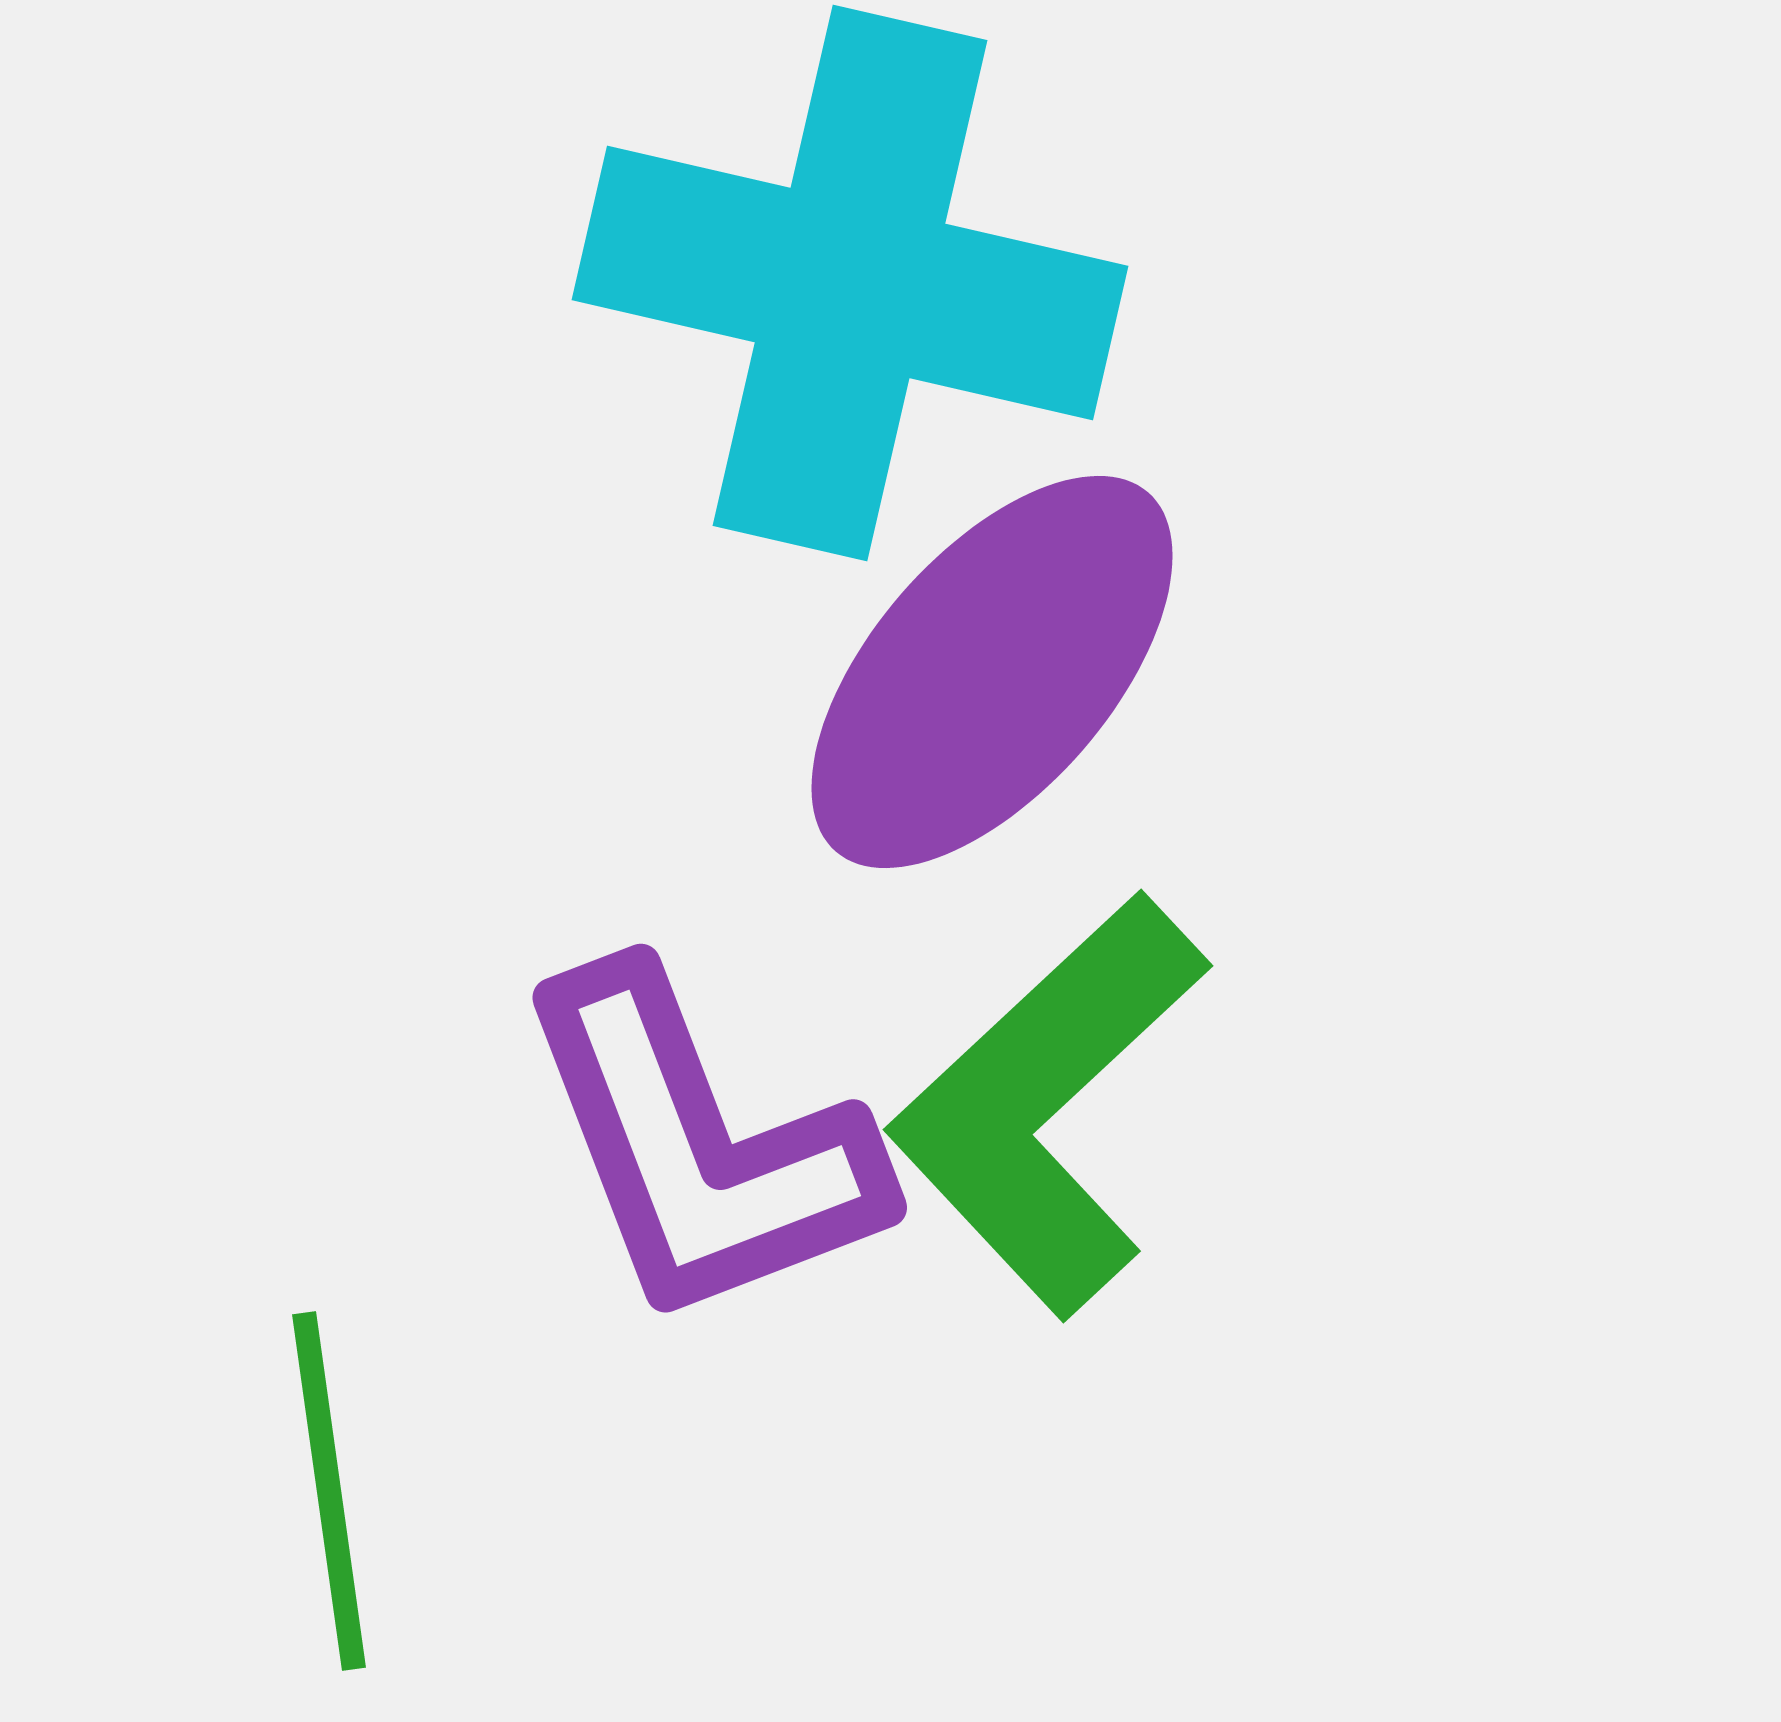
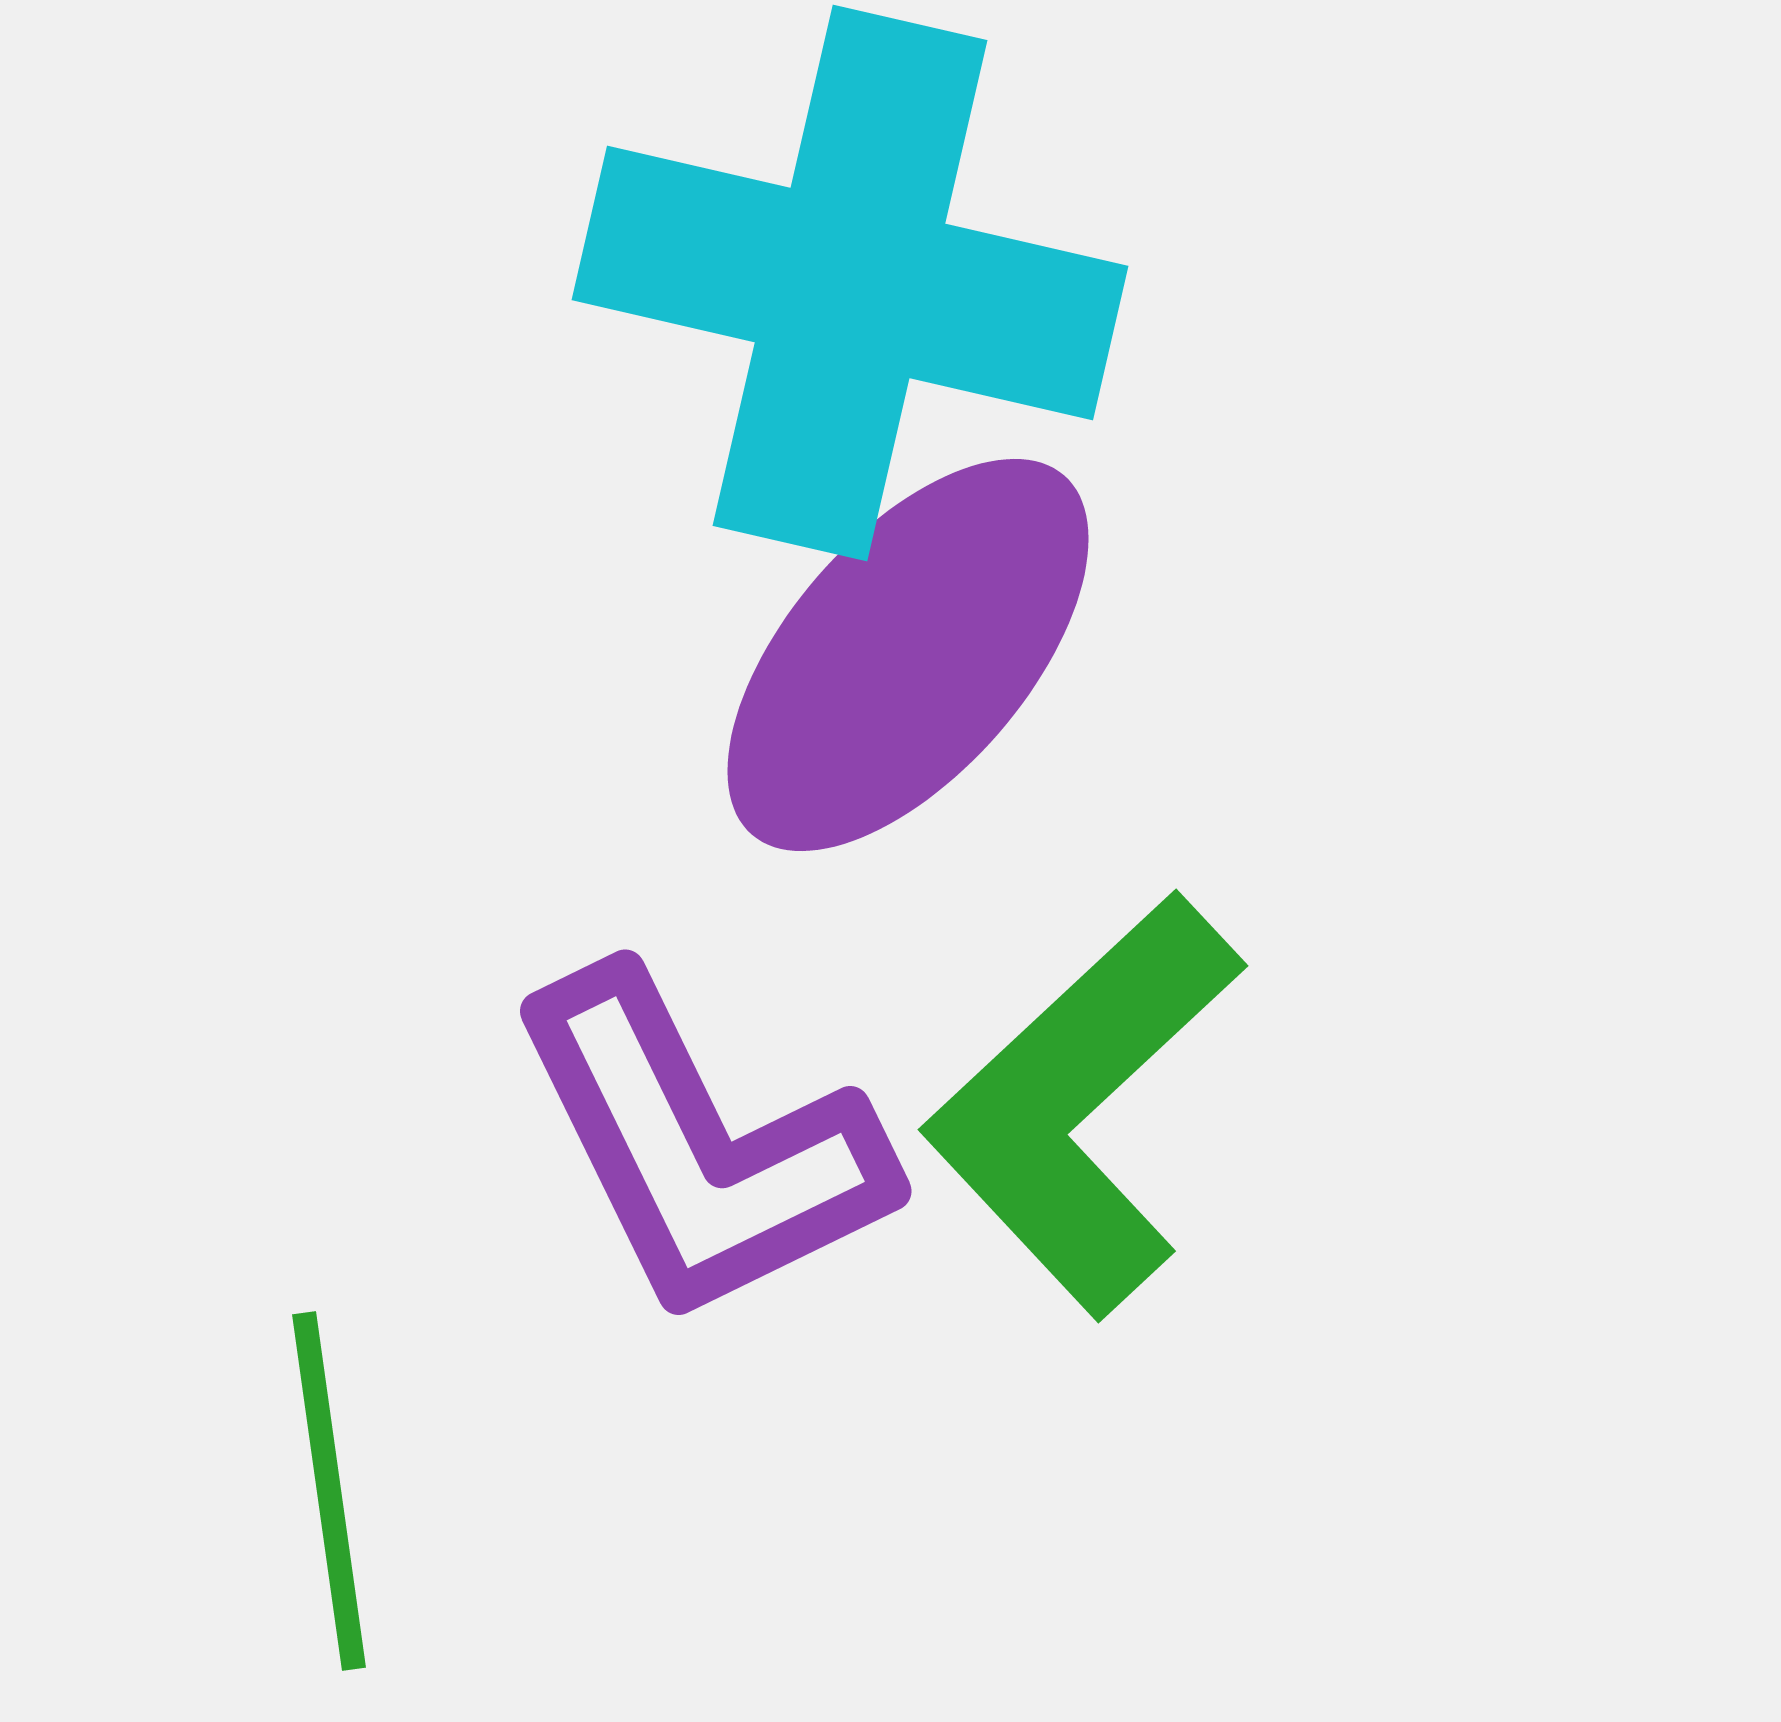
purple ellipse: moved 84 px left, 17 px up
green L-shape: moved 35 px right
purple L-shape: rotated 5 degrees counterclockwise
